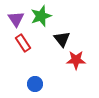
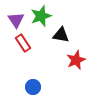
purple triangle: moved 1 px down
black triangle: moved 1 px left, 4 px up; rotated 42 degrees counterclockwise
red star: rotated 24 degrees counterclockwise
blue circle: moved 2 px left, 3 px down
